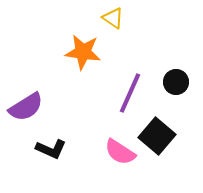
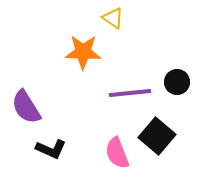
orange star: rotated 6 degrees counterclockwise
black circle: moved 1 px right
purple line: rotated 60 degrees clockwise
purple semicircle: rotated 90 degrees clockwise
pink semicircle: moved 3 px left, 1 px down; rotated 36 degrees clockwise
